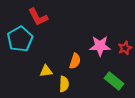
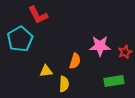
red L-shape: moved 2 px up
red star: moved 4 px down
green rectangle: rotated 48 degrees counterclockwise
